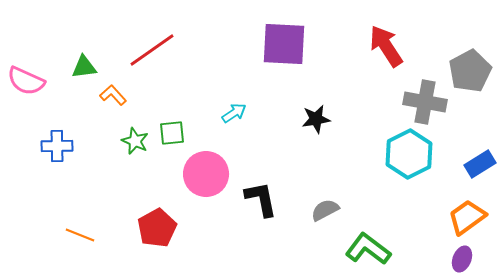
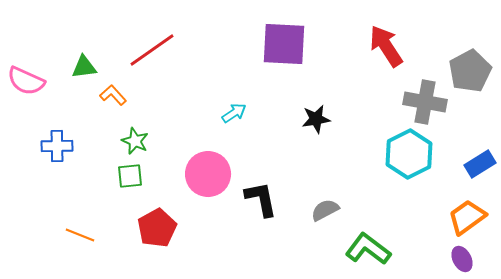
green square: moved 42 px left, 43 px down
pink circle: moved 2 px right
purple ellipse: rotated 50 degrees counterclockwise
